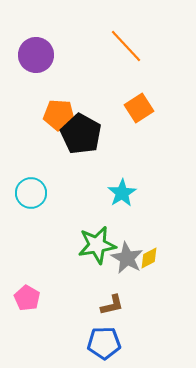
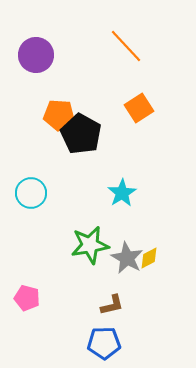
green star: moved 7 px left
pink pentagon: rotated 15 degrees counterclockwise
